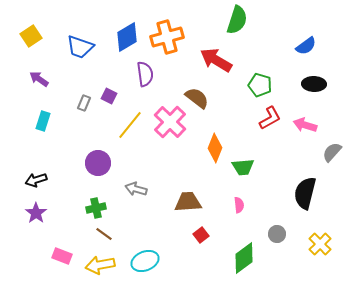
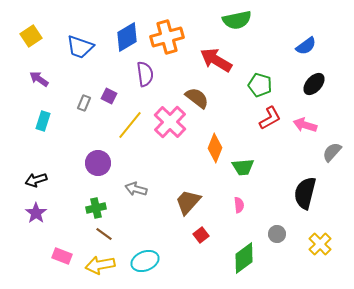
green semicircle: rotated 60 degrees clockwise
black ellipse: rotated 50 degrees counterclockwise
brown trapezoid: rotated 44 degrees counterclockwise
